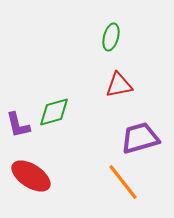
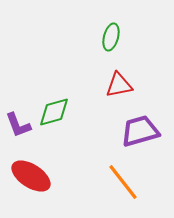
purple L-shape: rotated 8 degrees counterclockwise
purple trapezoid: moved 7 px up
